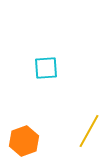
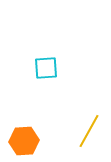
orange hexagon: rotated 16 degrees clockwise
